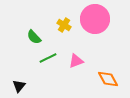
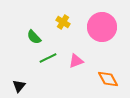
pink circle: moved 7 px right, 8 px down
yellow cross: moved 1 px left, 3 px up
